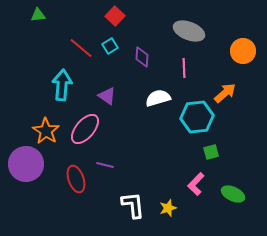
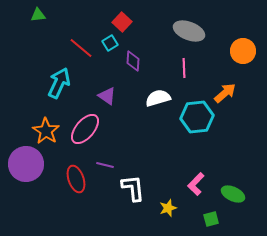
red square: moved 7 px right, 6 px down
cyan square: moved 3 px up
purple diamond: moved 9 px left, 4 px down
cyan arrow: moved 3 px left, 2 px up; rotated 20 degrees clockwise
green square: moved 67 px down
white L-shape: moved 17 px up
